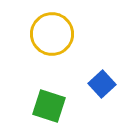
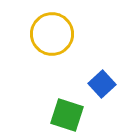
green square: moved 18 px right, 9 px down
